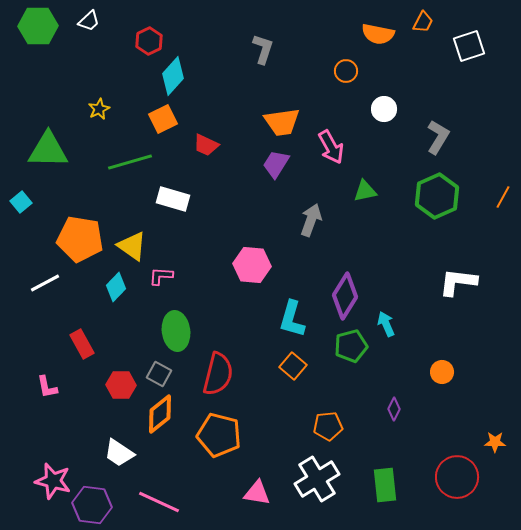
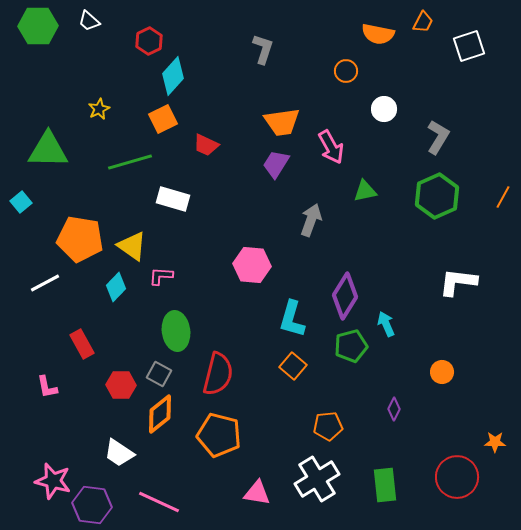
white trapezoid at (89, 21): rotated 85 degrees clockwise
